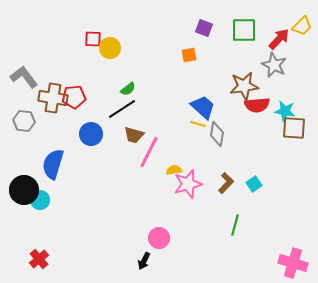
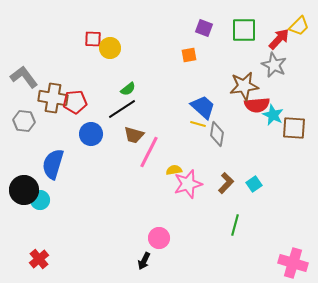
yellow trapezoid: moved 3 px left
red pentagon: moved 1 px right, 5 px down
cyan star: moved 12 px left, 4 px down; rotated 15 degrees clockwise
